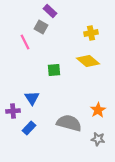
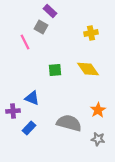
yellow diamond: moved 8 px down; rotated 15 degrees clockwise
green square: moved 1 px right
blue triangle: rotated 35 degrees counterclockwise
